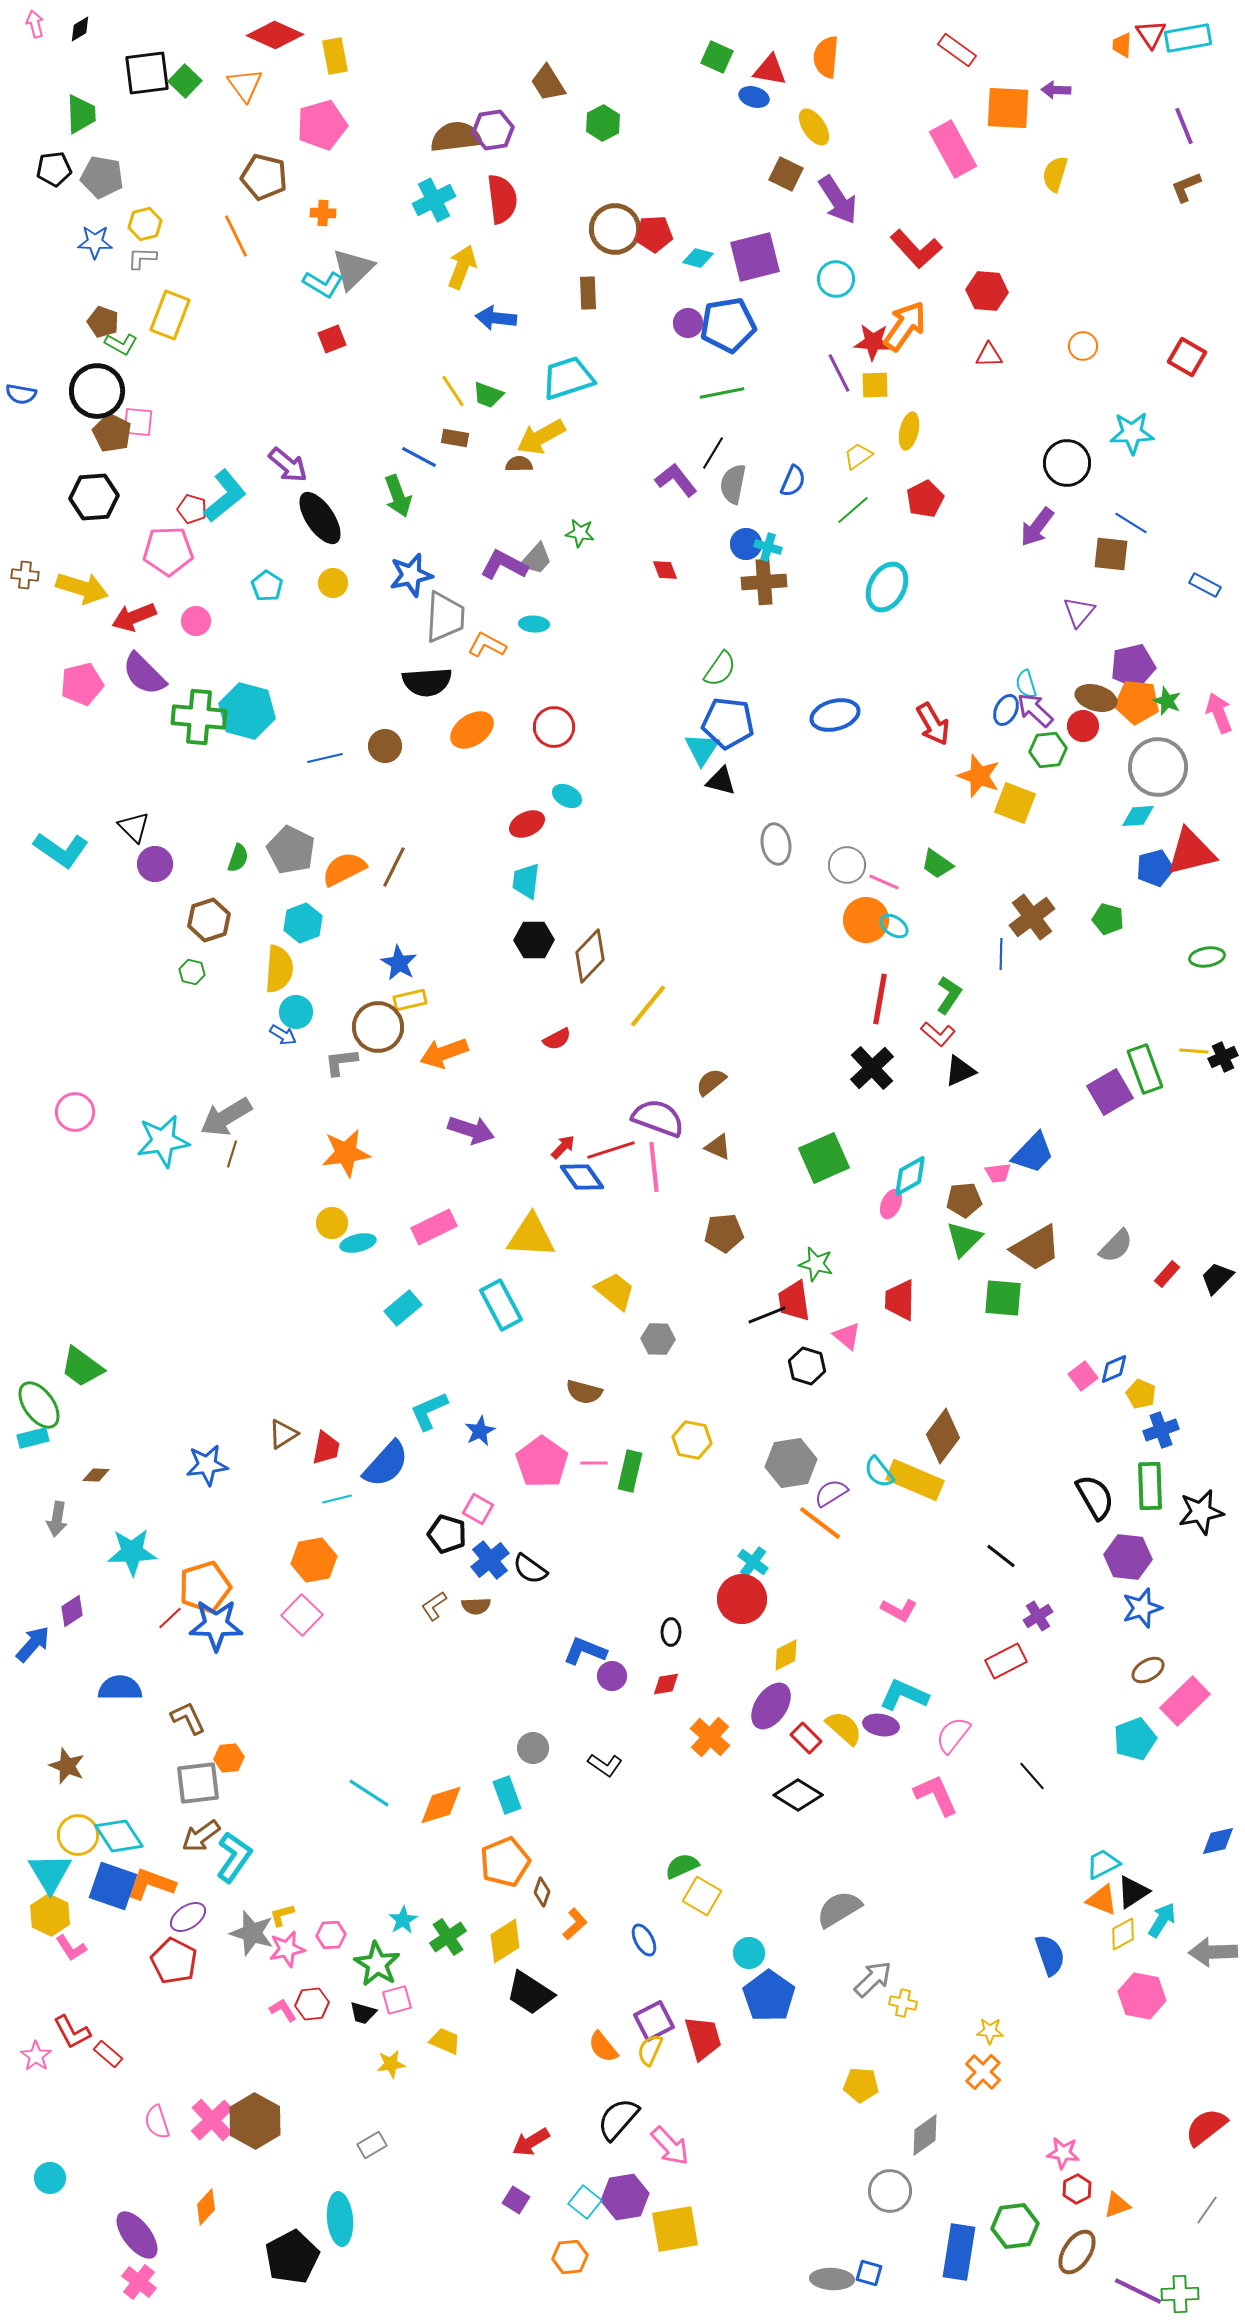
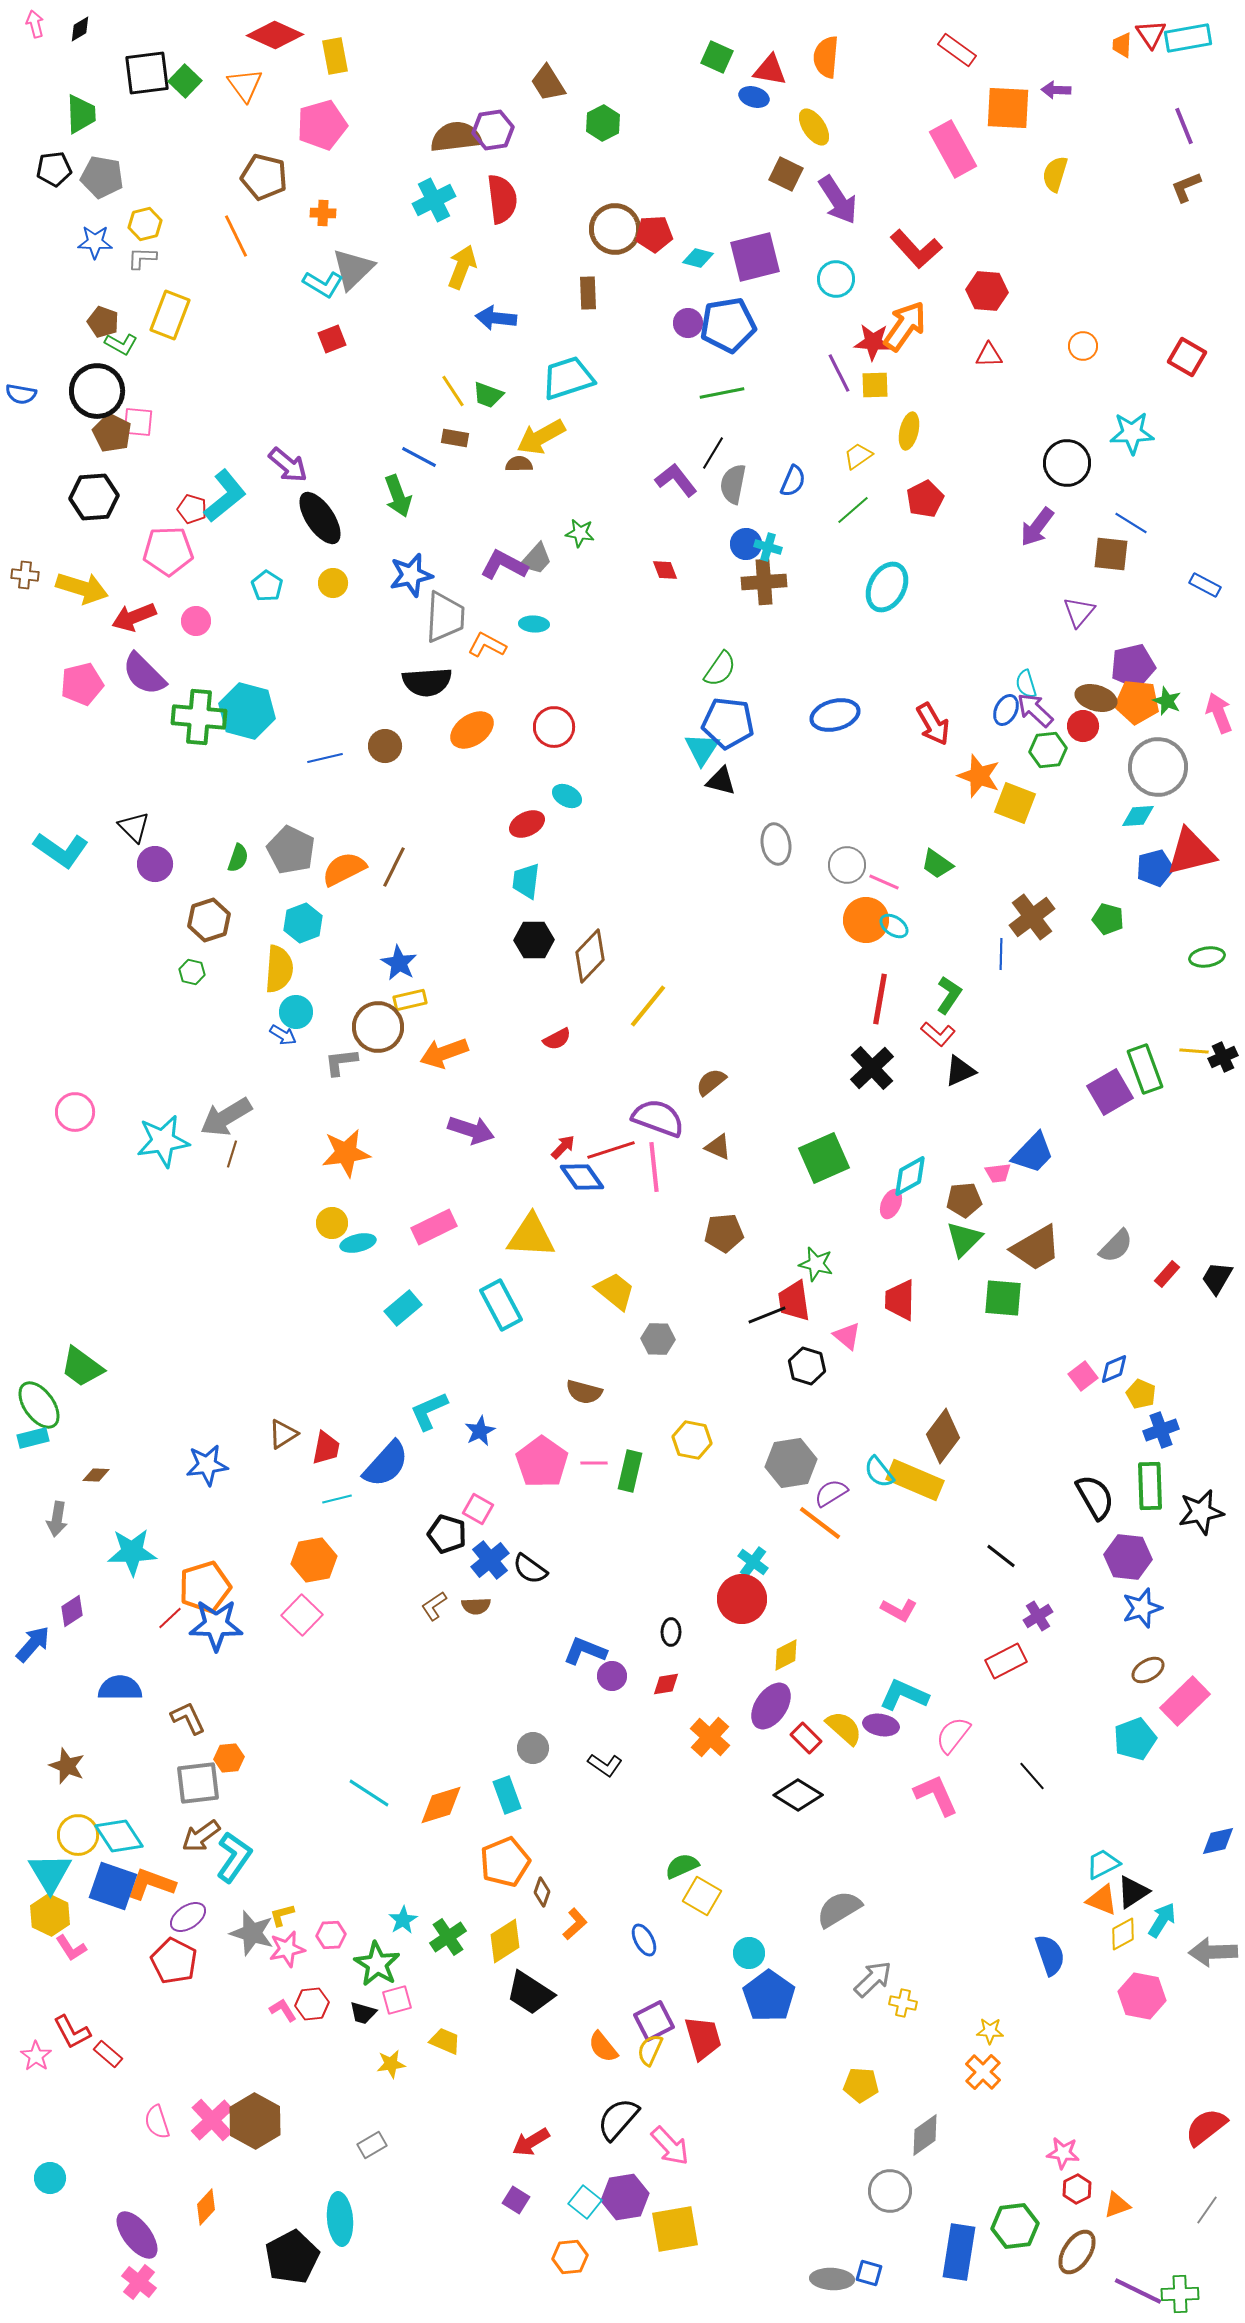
black trapezoid at (1217, 1278): rotated 15 degrees counterclockwise
